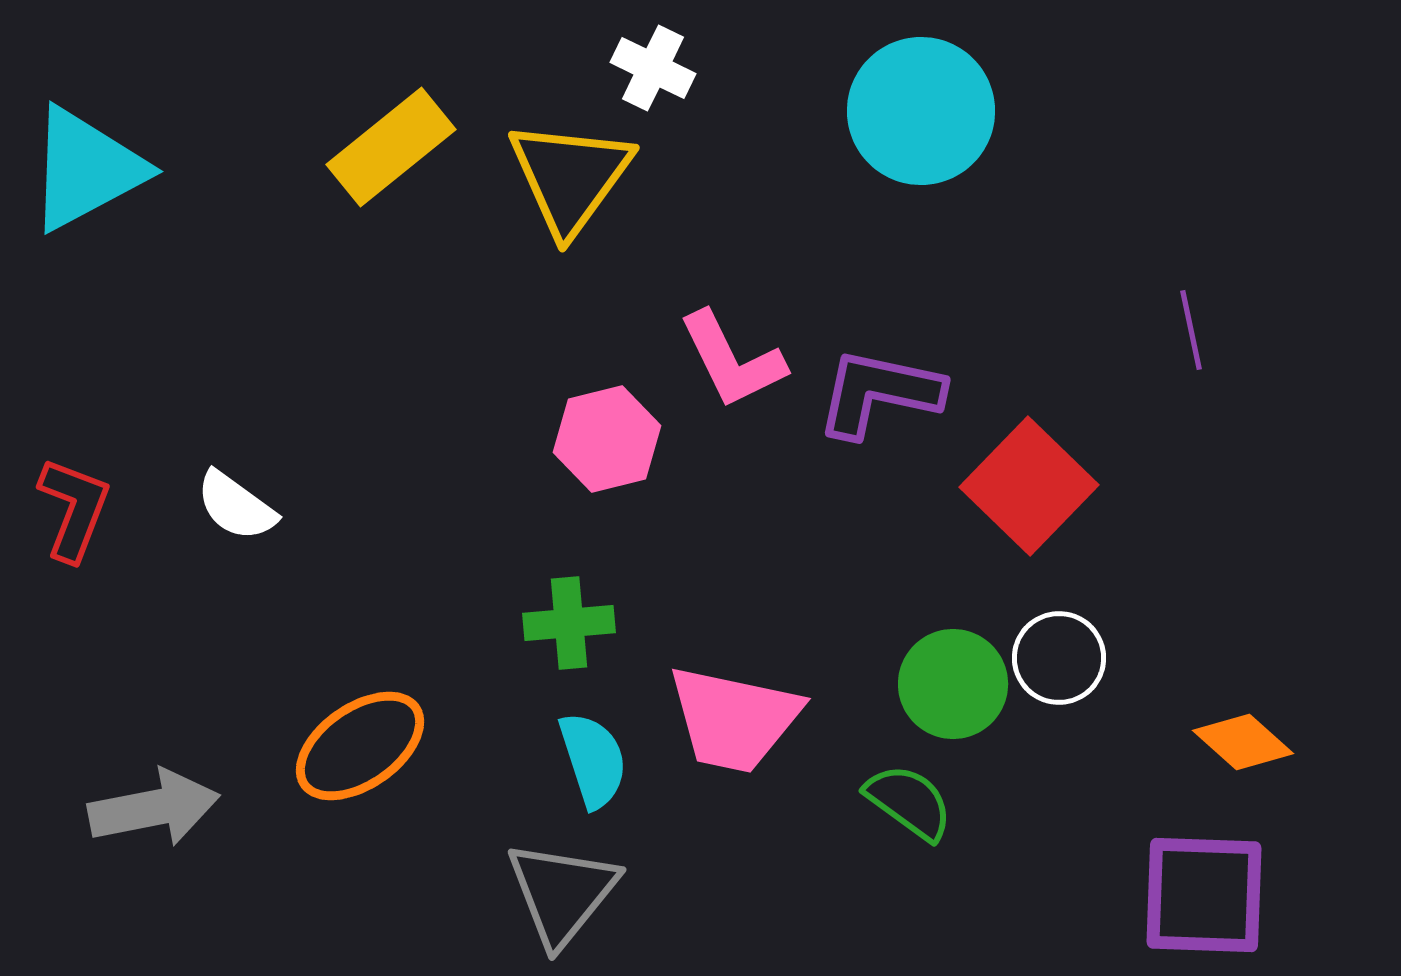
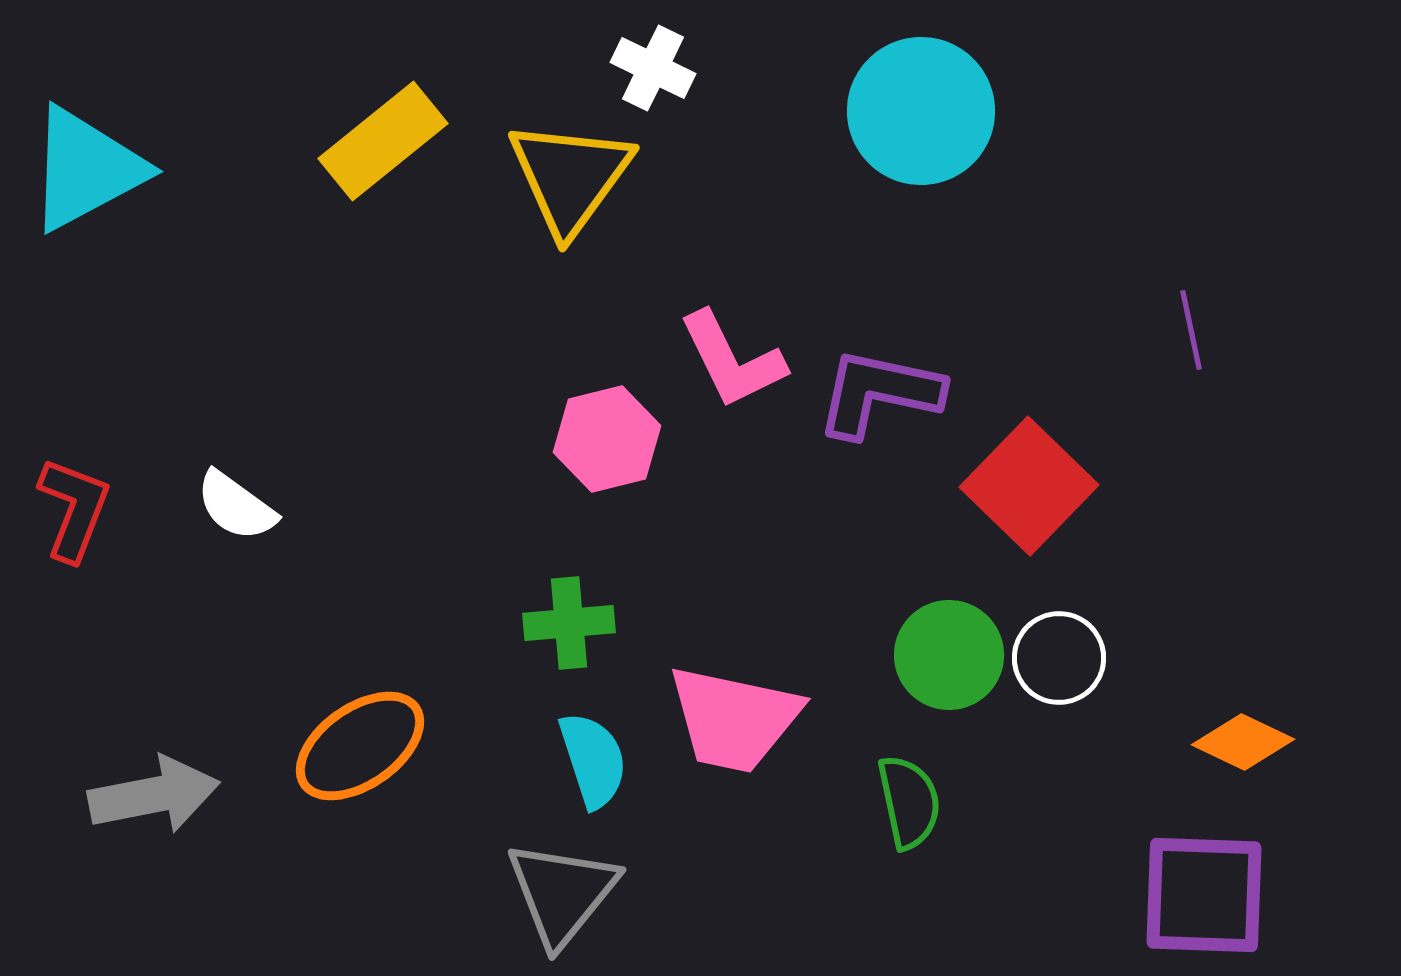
yellow rectangle: moved 8 px left, 6 px up
green circle: moved 4 px left, 29 px up
orange diamond: rotated 16 degrees counterclockwise
green semicircle: rotated 42 degrees clockwise
gray arrow: moved 13 px up
